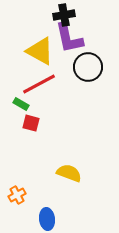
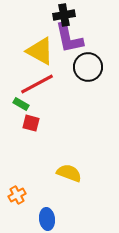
red line: moved 2 px left
